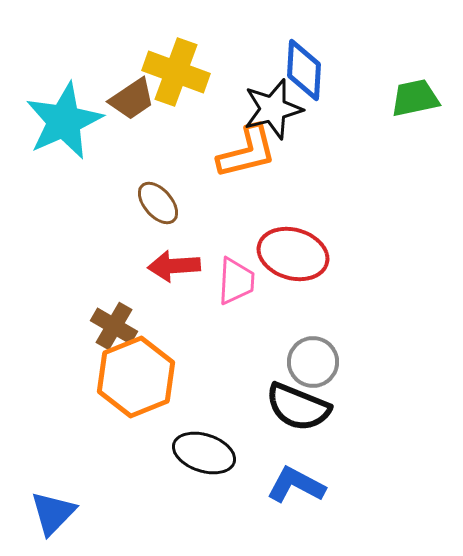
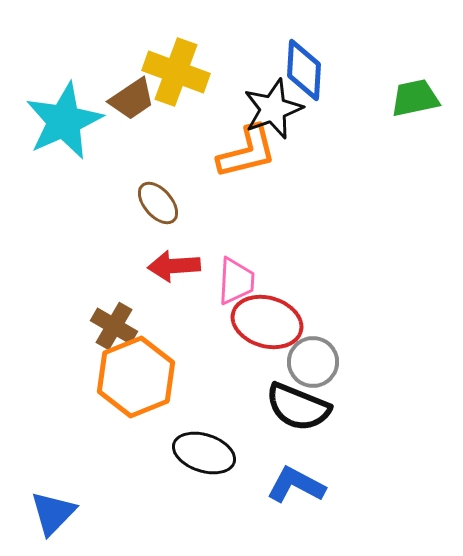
black star: rotated 6 degrees counterclockwise
red ellipse: moved 26 px left, 68 px down
